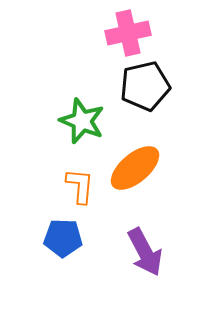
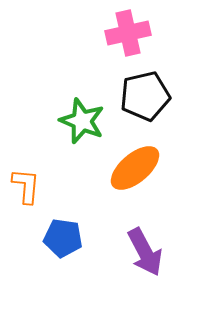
black pentagon: moved 10 px down
orange L-shape: moved 54 px left
blue pentagon: rotated 6 degrees clockwise
